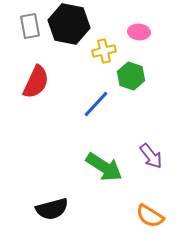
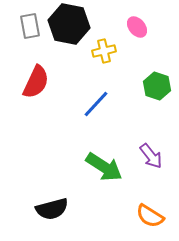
pink ellipse: moved 2 px left, 5 px up; rotated 45 degrees clockwise
green hexagon: moved 26 px right, 10 px down
